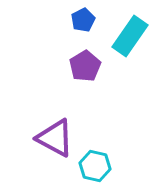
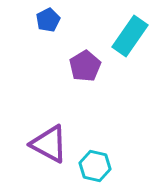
blue pentagon: moved 35 px left
purple triangle: moved 6 px left, 6 px down
